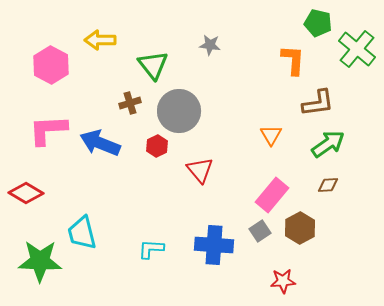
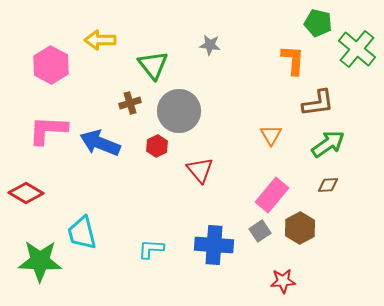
pink L-shape: rotated 6 degrees clockwise
